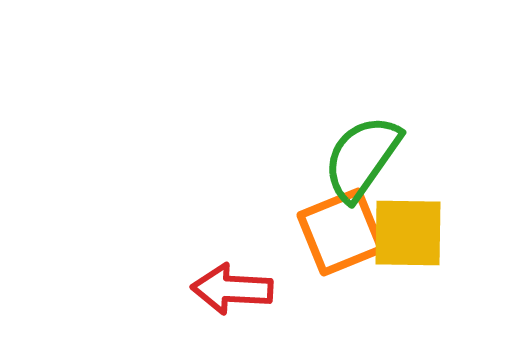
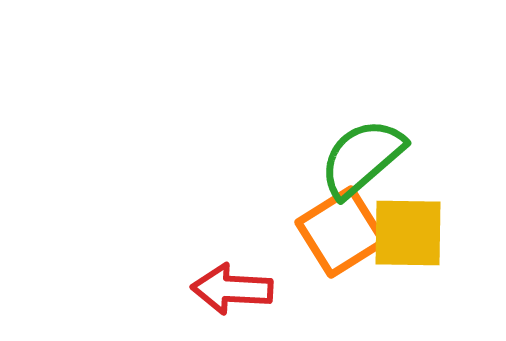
green semicircle: rotated 14 degrees clockwise
orange square: rotated 10 degrees counterclockwise
